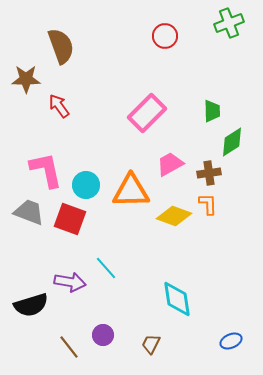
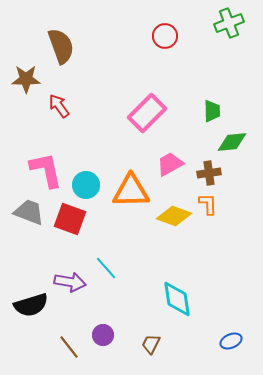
green diamond: rotated 28 degrees clockwise
